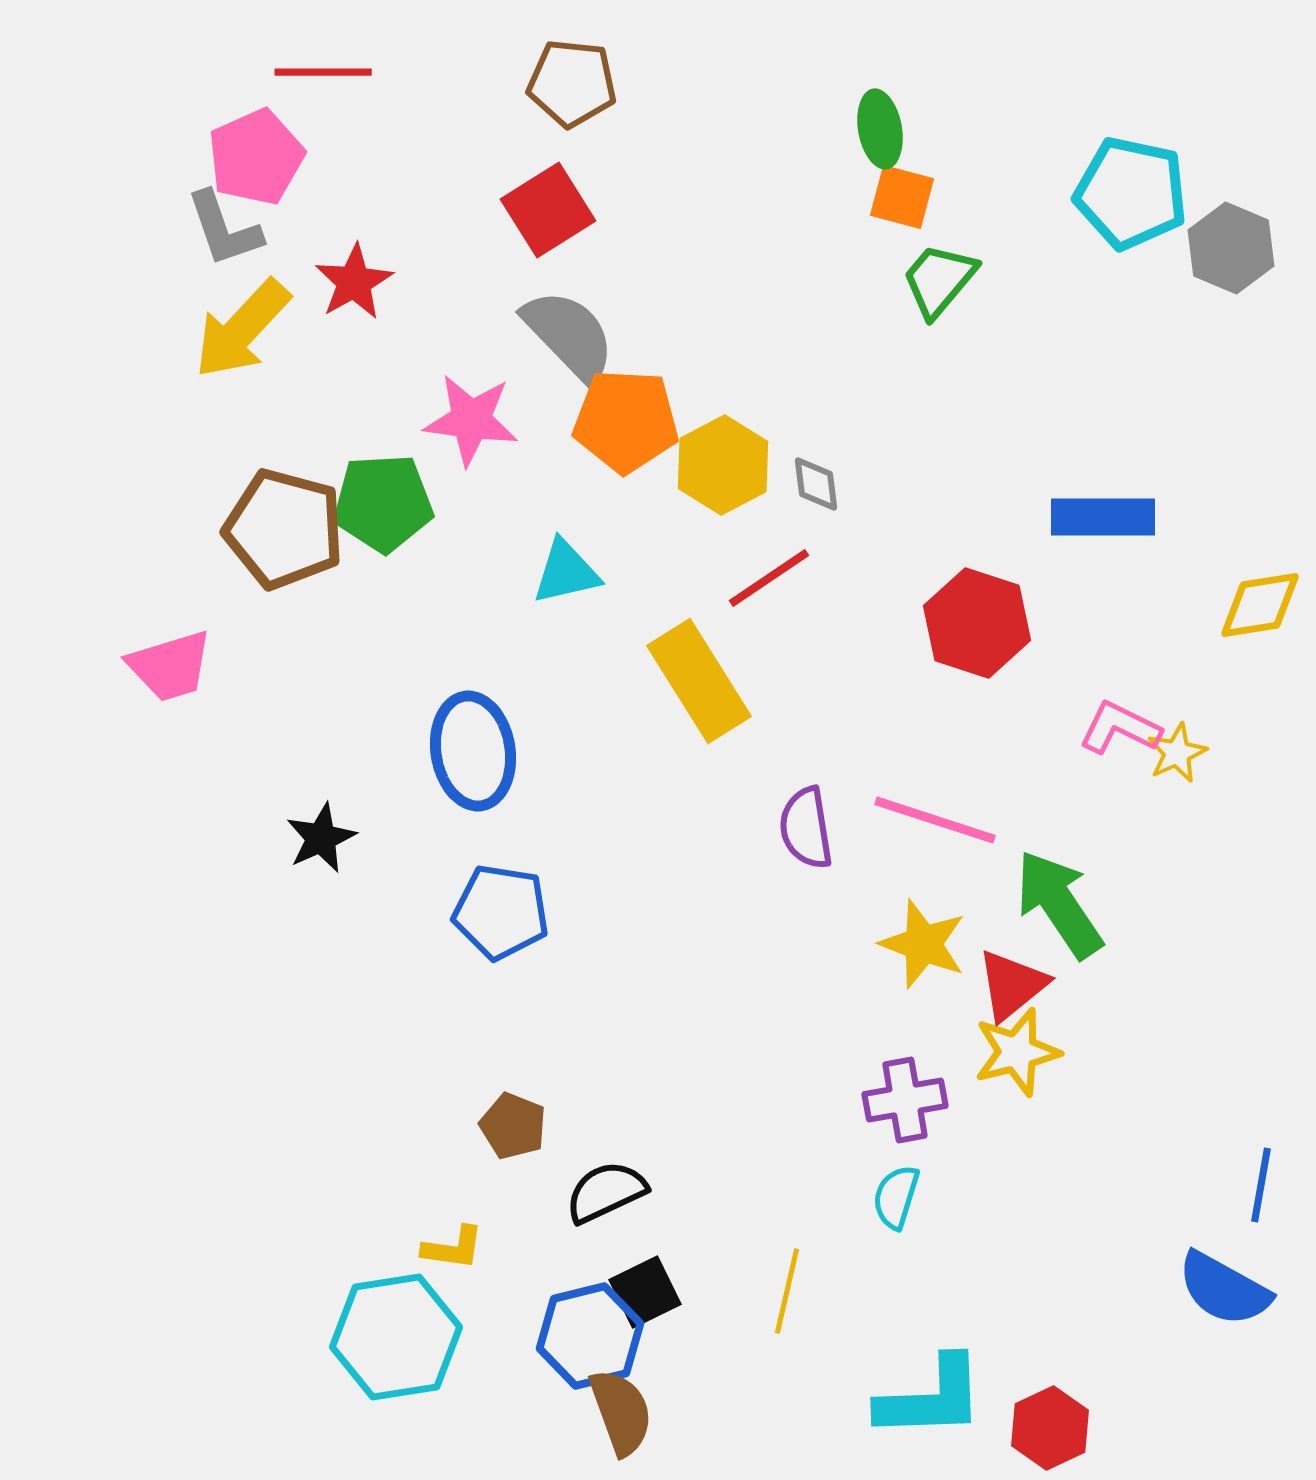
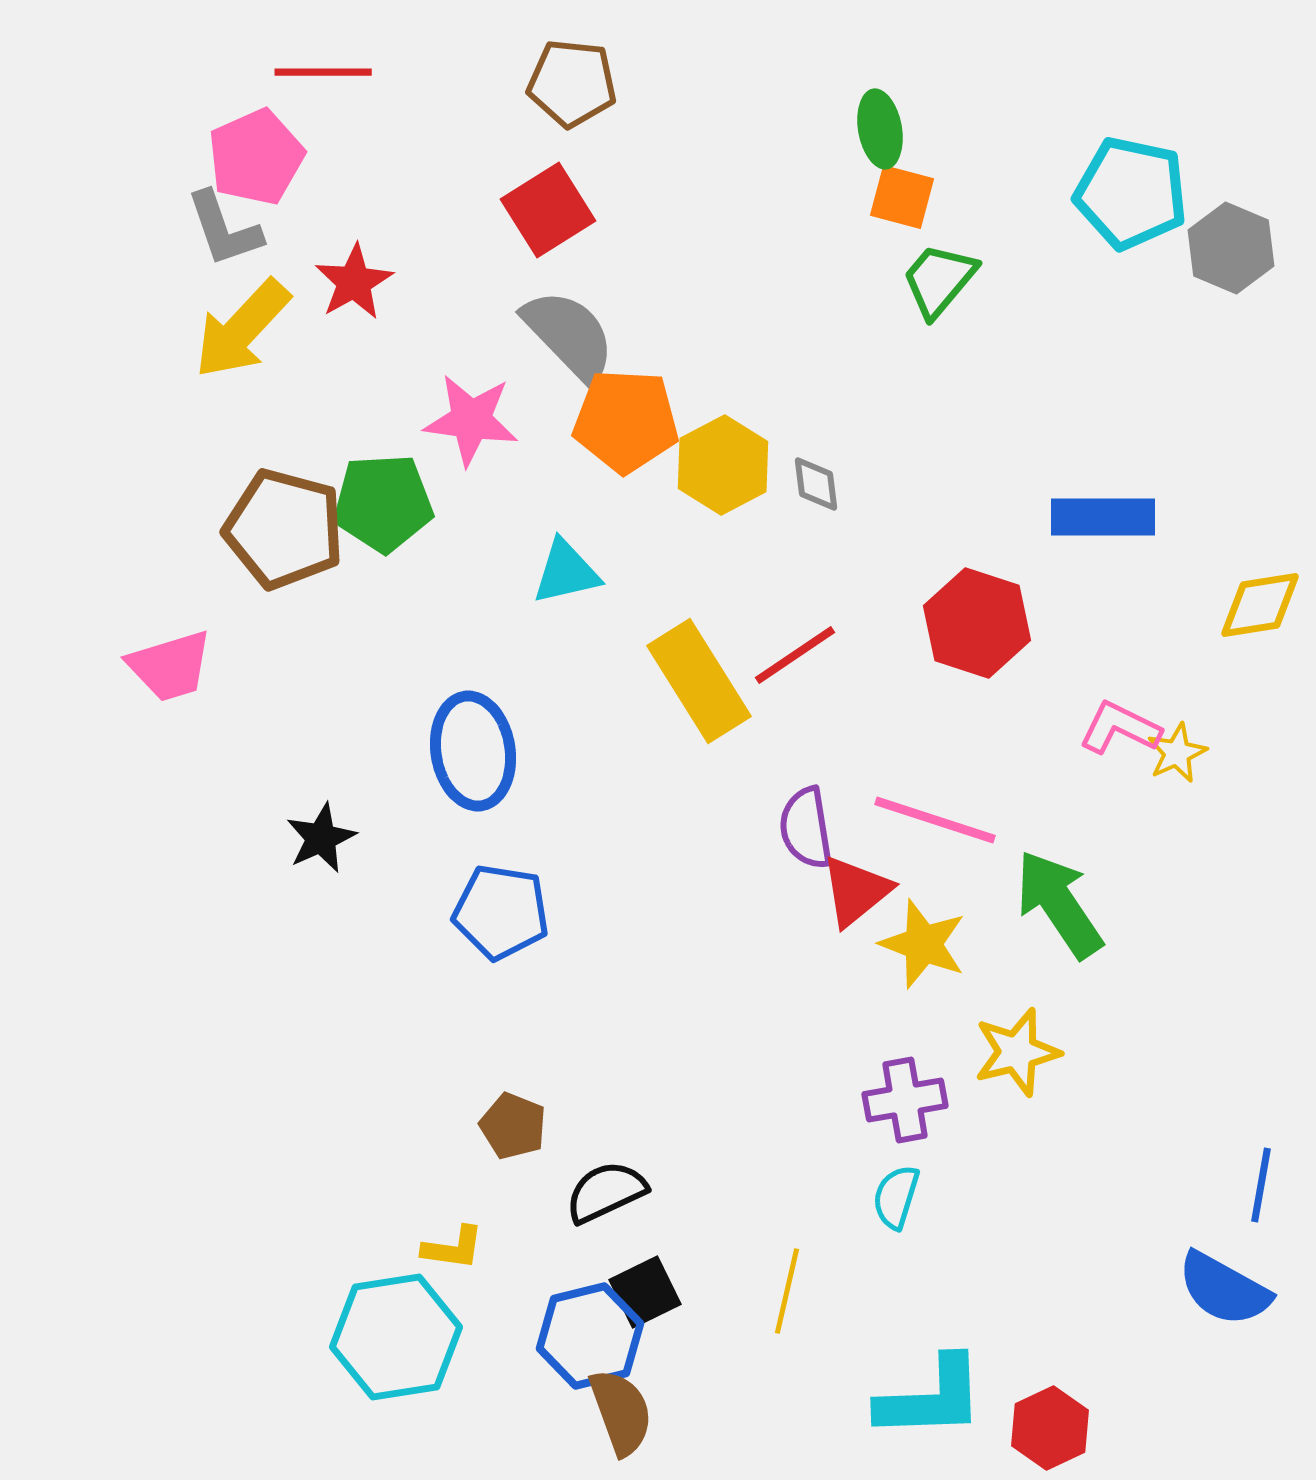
red line at (769, 578): moved 26 px right, 77 px down
red triangle at (1012, 985): moved 156 px left, 94 px up
